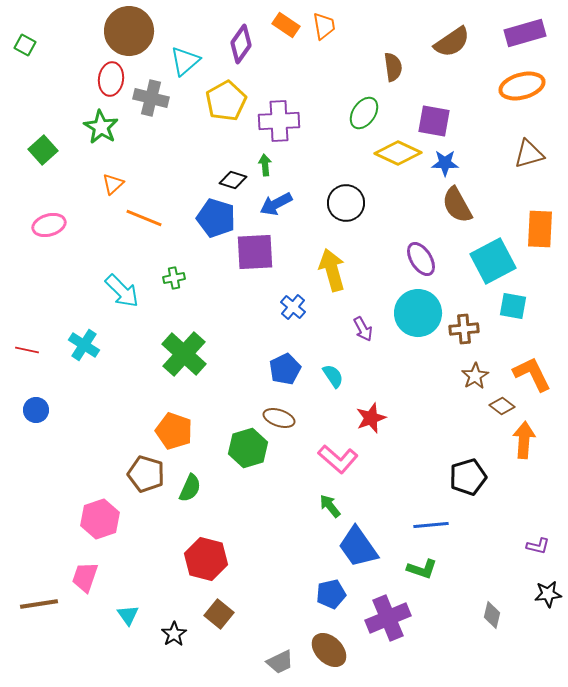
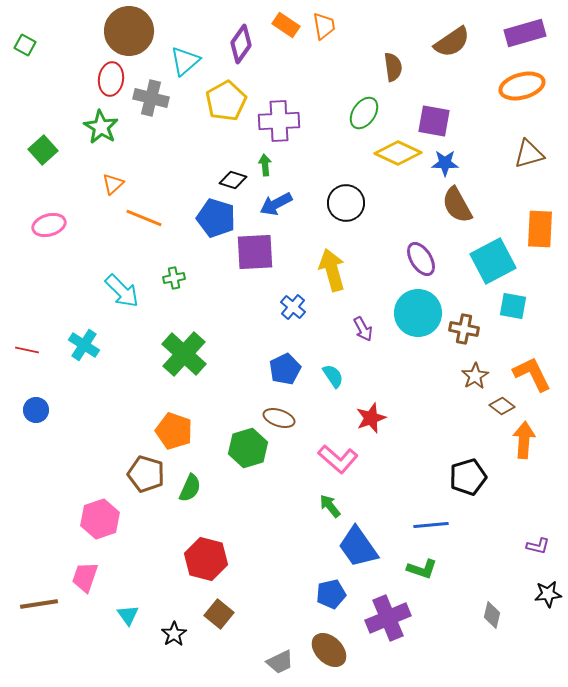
brown cross at (464, 329): rotated 16 degrees clockwise
